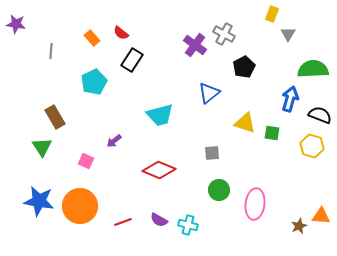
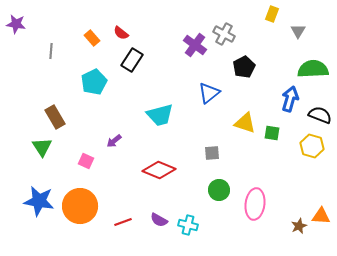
gray triangle: moved 10 px right, 3 px up
